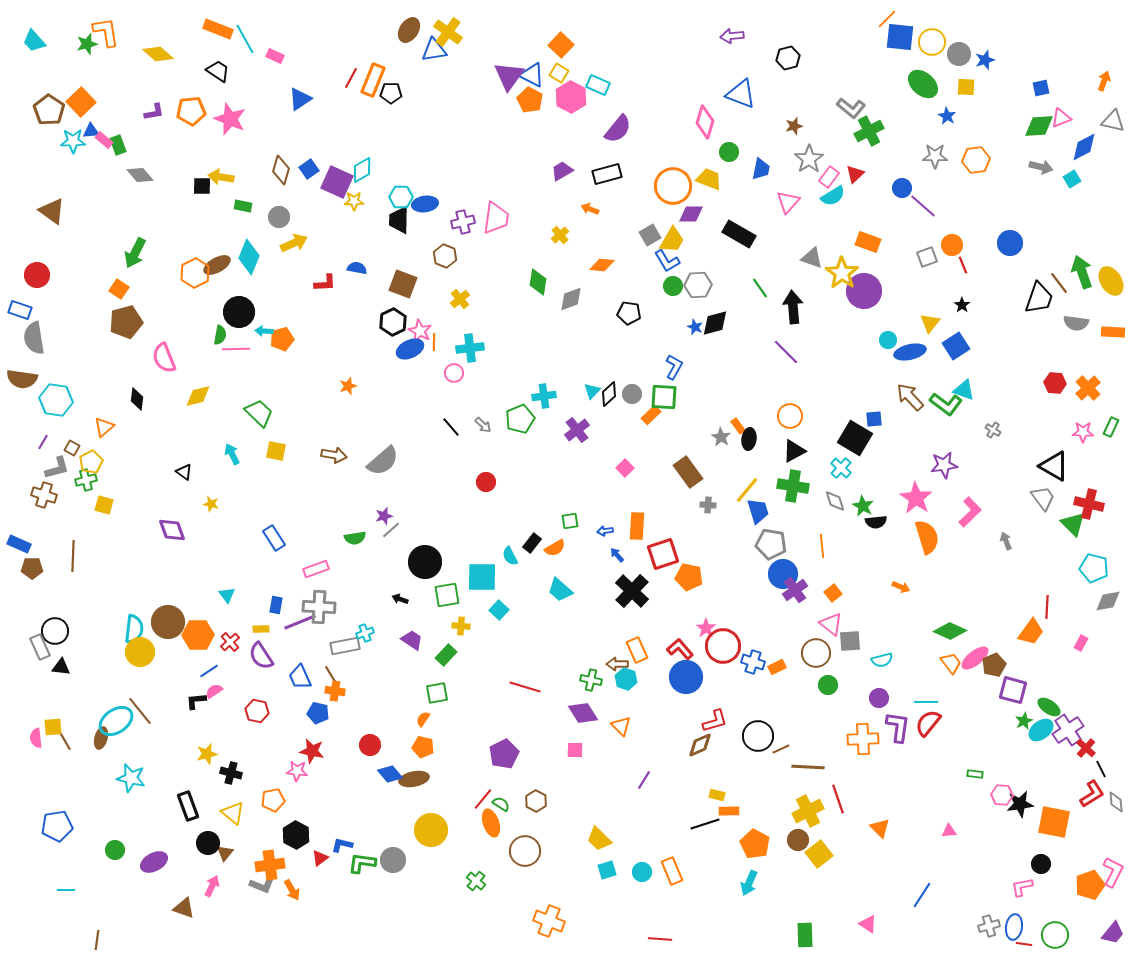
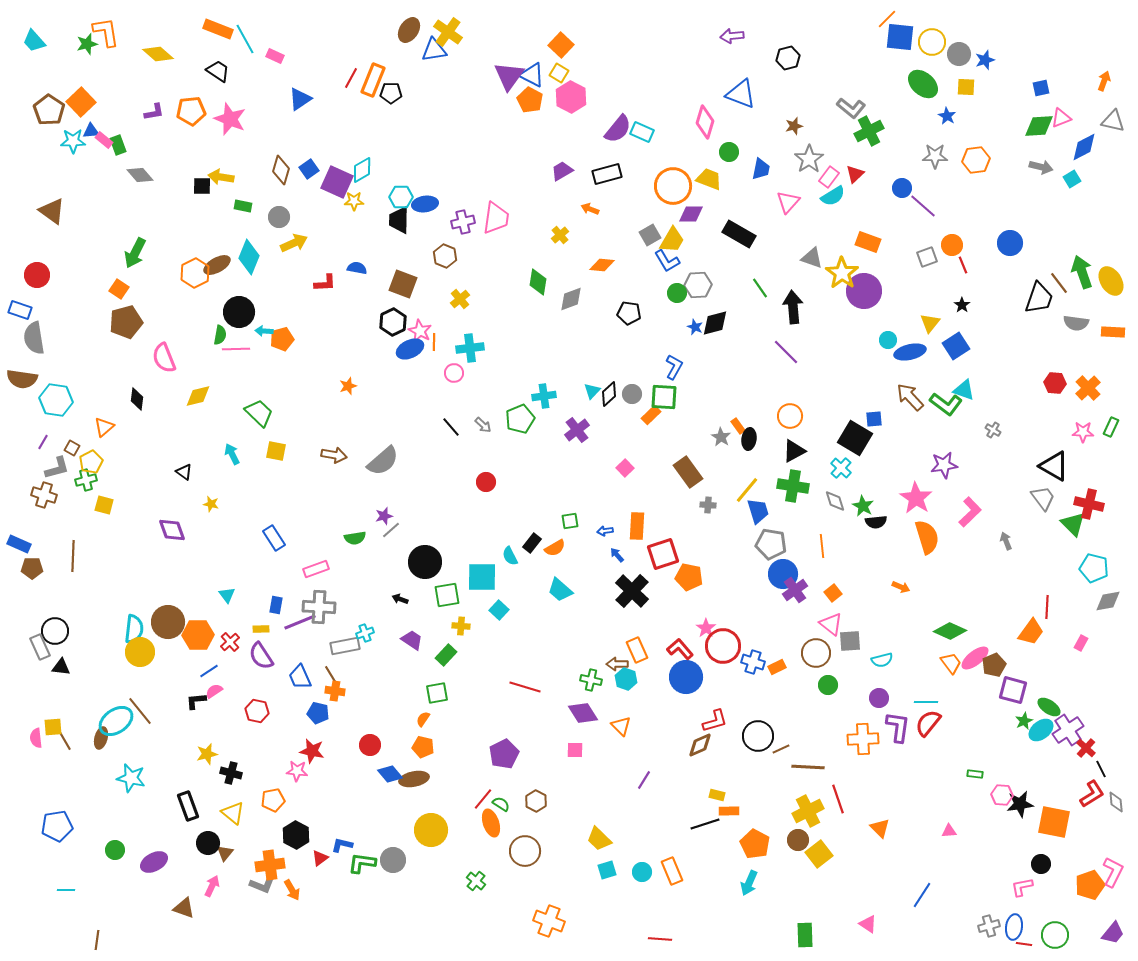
cyan rectangle at (598, 85): moved 44 px right, 47 px down
green circle at (673, 286): moved 4 px right, 7 px down
